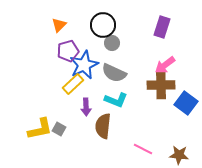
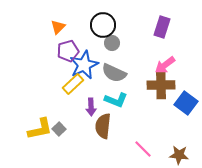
orange triangle: moved 1 px left, 2 px down
purple arrow: moved 5 px right
gray square: rotated 16 degrees clockwise
pink line: rotated 18 degrees clockwise
